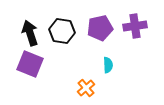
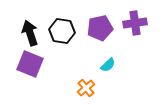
purple cross: moved 3 px up
cyan semicircle: rotated 49 degrees clockwise
